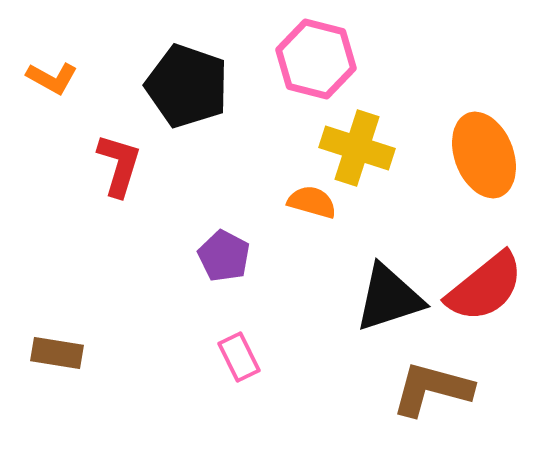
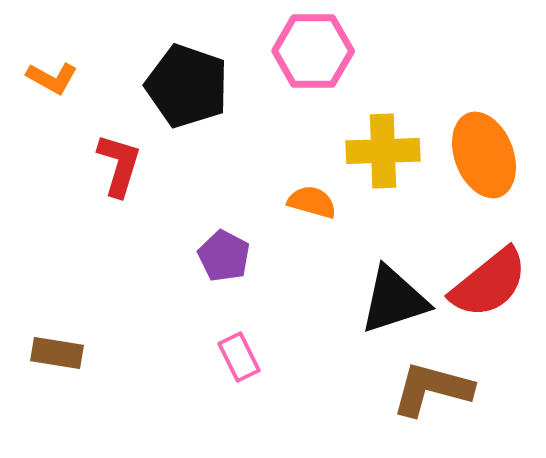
pink hexagon: moved 3 px left, 8 px up; rotated 14 degrees counterclockwise
yellow cross: moved 26 px right, 3 px down; rotated 20 degrees counterclockwise
red semicircle: moved 4 px right, 4 px up
black triangle: moved 5 px right, 2 px down
